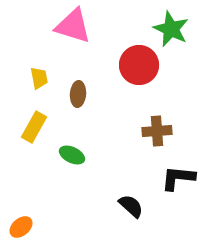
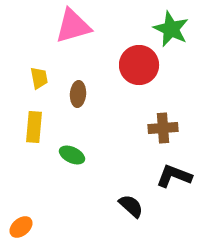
pink triangle: rotated 33 degrees counterclockwise
yellow rectangle: rotated 24 degrees counterclockwise
brown cross: moved 6 px right, 3 px up
black L-shape: moved 4 px left, 2 px up; rotated 15 degrees clockwise
